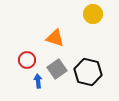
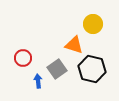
yellow circle: moved 10 px down
orange triangle: moved 19 px right, 7 px down
red circle: moved 4 px left, 2 px up
black hexagon: moved 4 px right, 3 px up
